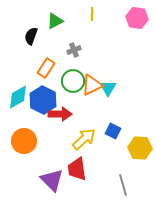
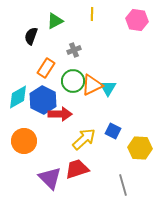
pink hexagon: moved 2 px down
red trapezoid: rotated 80 degrees clockwise
purple triangle: moved 2 px left, 2 px up
